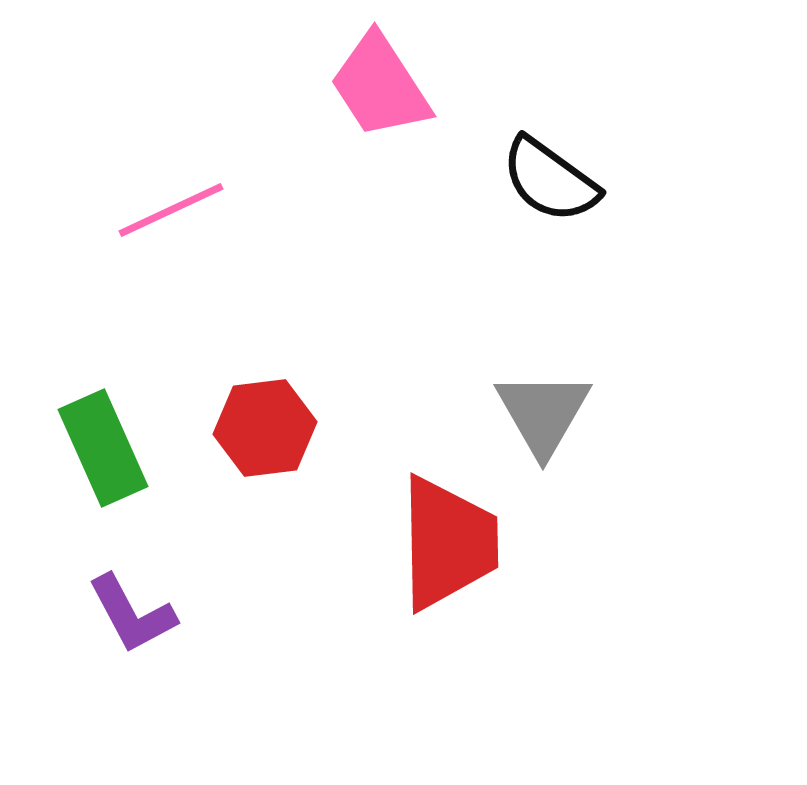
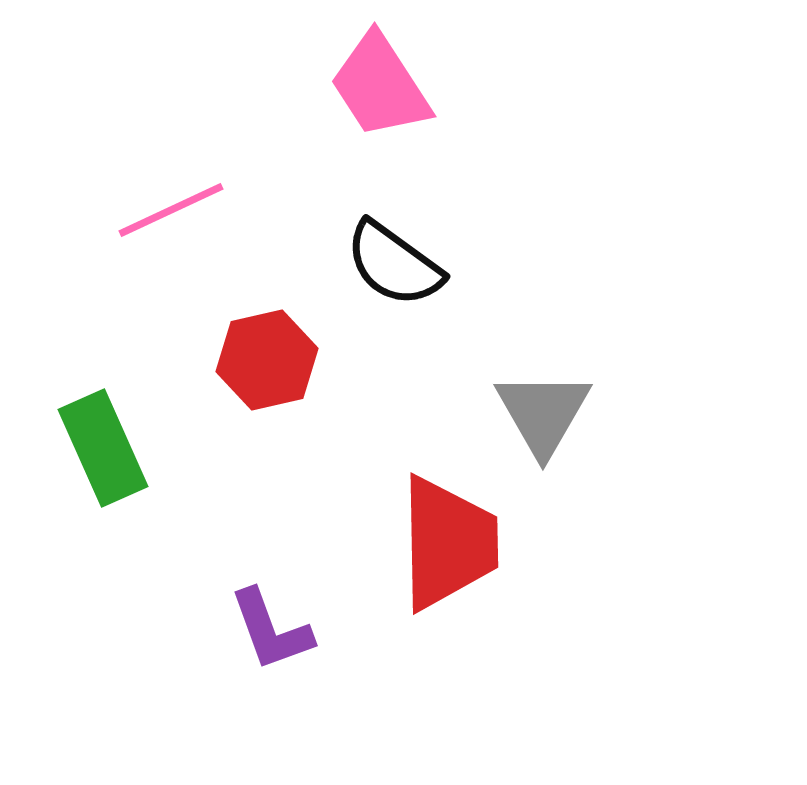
black semicircle: moved 156 px left, 84 px down
red hexagon: moved 2 px right, 68 px up; rotated 6 degrees counterclockwise
purple L-shape: moved 139 px right, 16 px down; rotated 8 degrees clockwise
